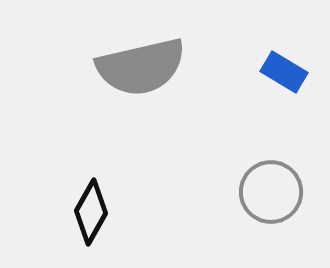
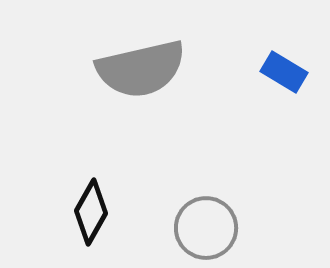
gray semicircle: moved 2 px down
gray circle: moved 65 px left, 36 px down
